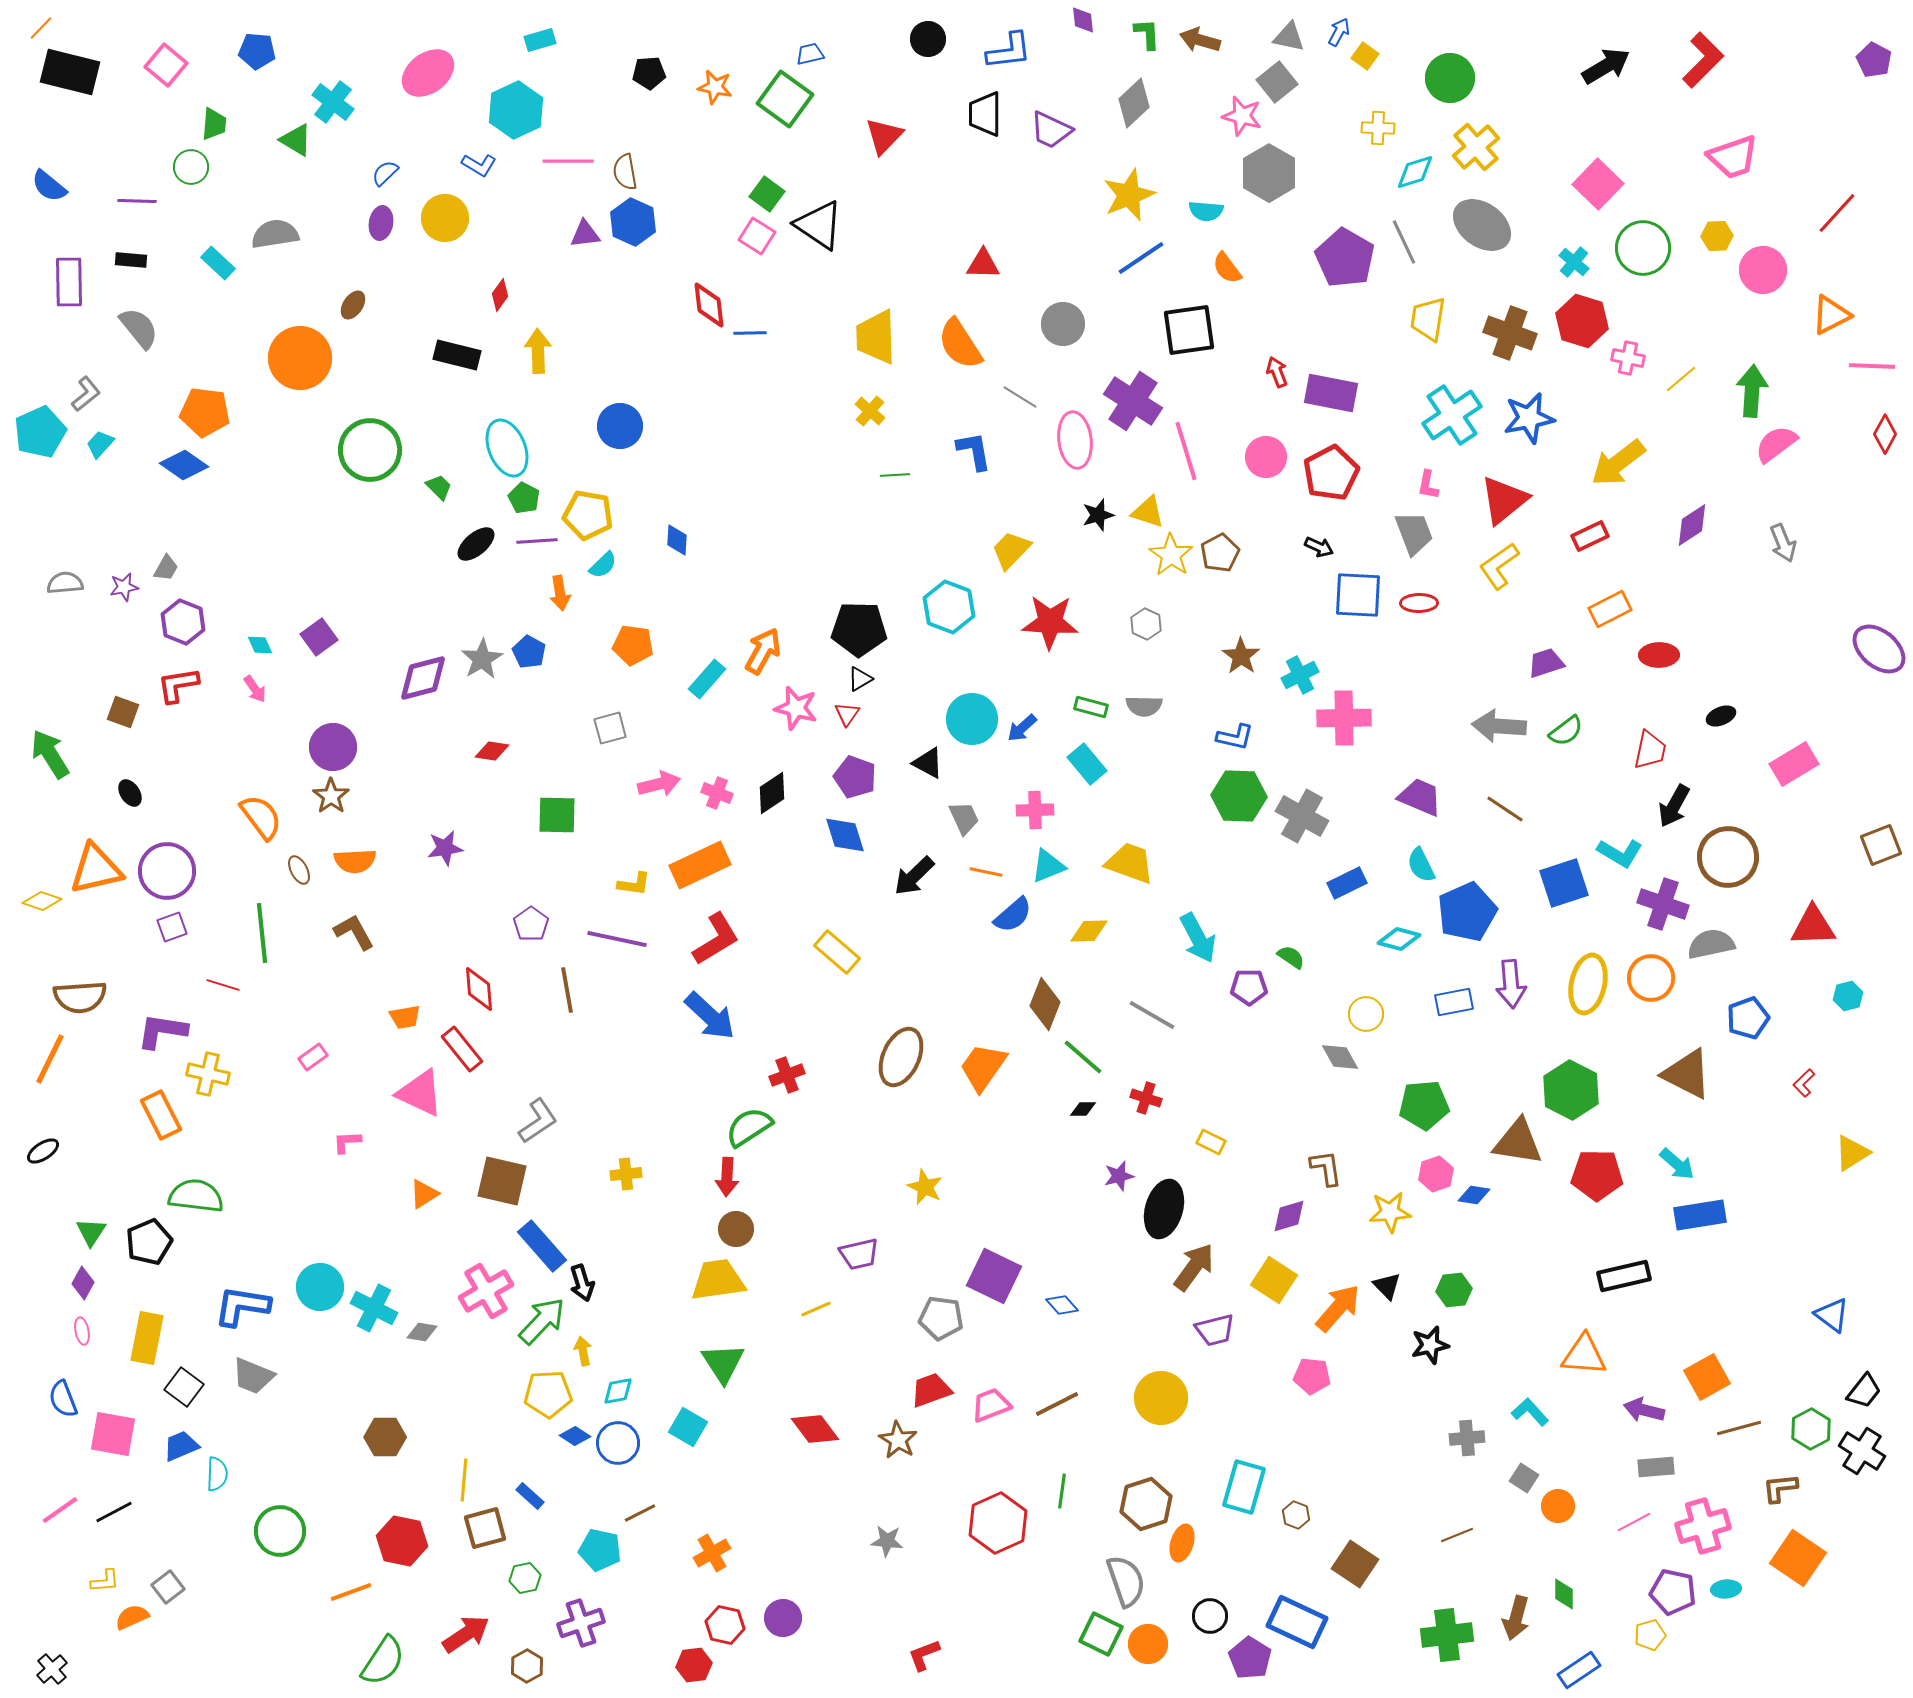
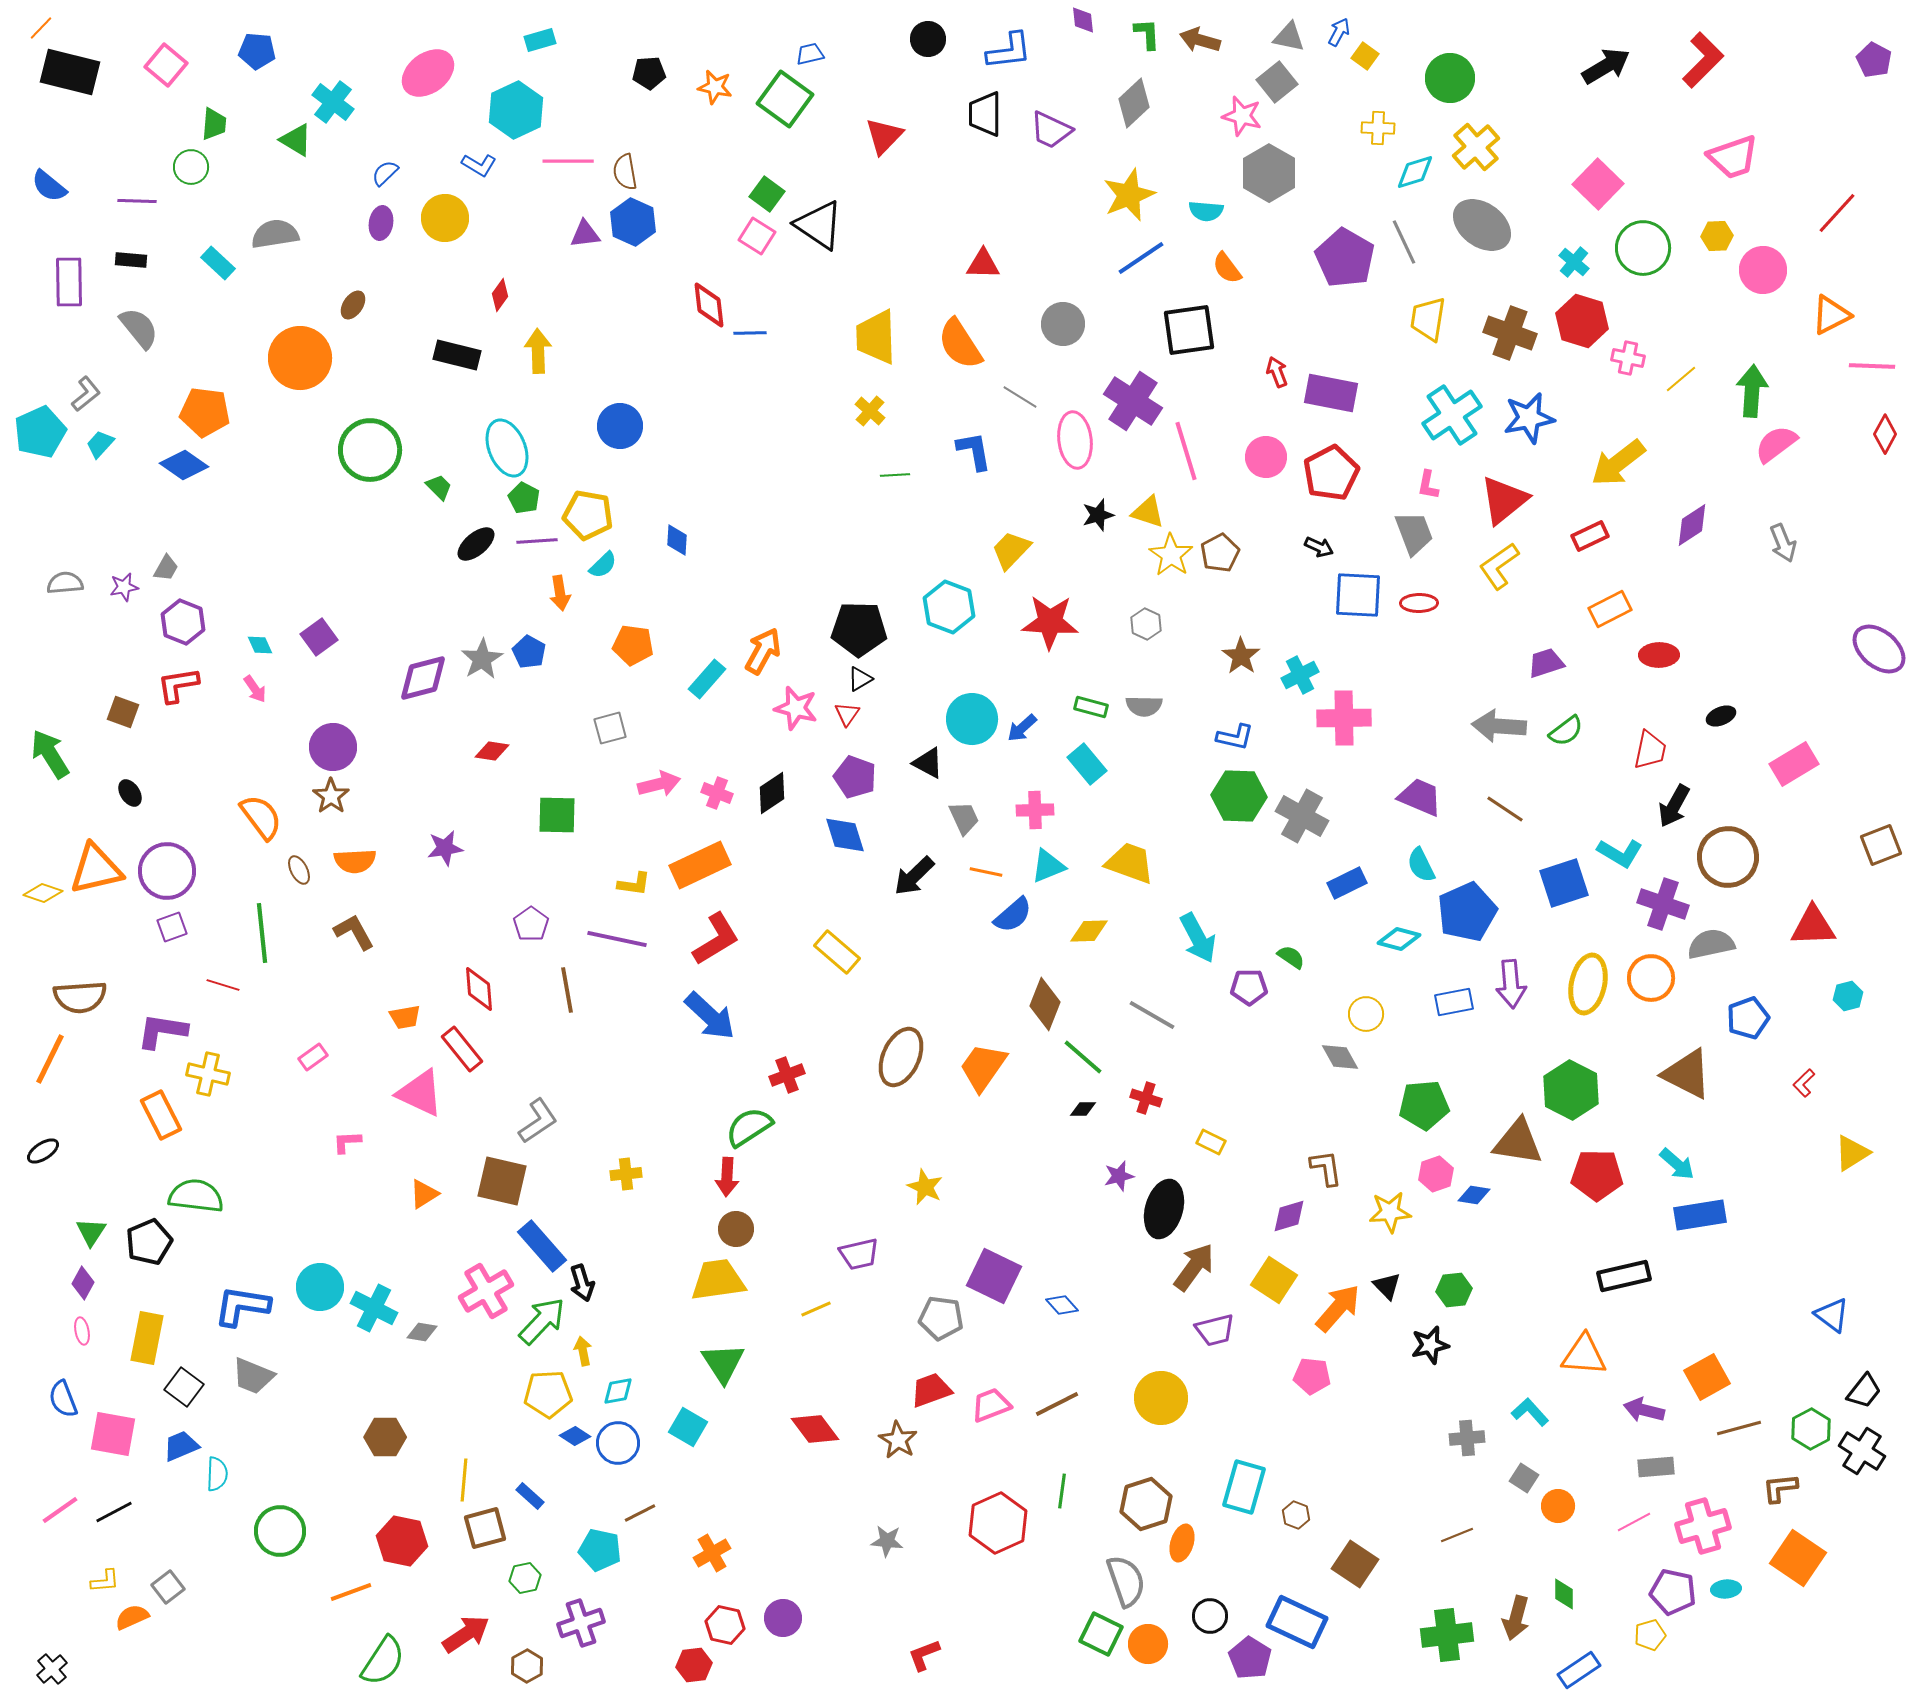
yellow diamond at (42, 901): moved 1 px right, 8 px up
